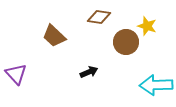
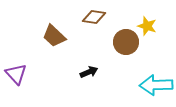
brown diamond: moved 5 px left
